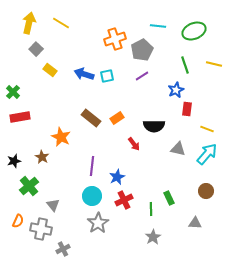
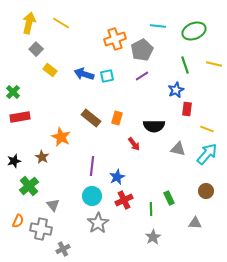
orange rectangle at (117, 118): rotated 40 degrees counterclockwise
